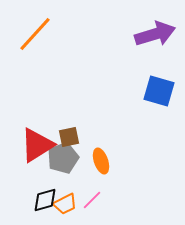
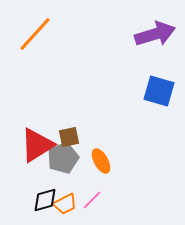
orange ellipse: rotated 10 degrees counterclockwise
